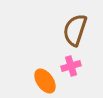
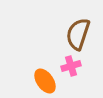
brown semicircle: moved 3 px right, 4 px down
